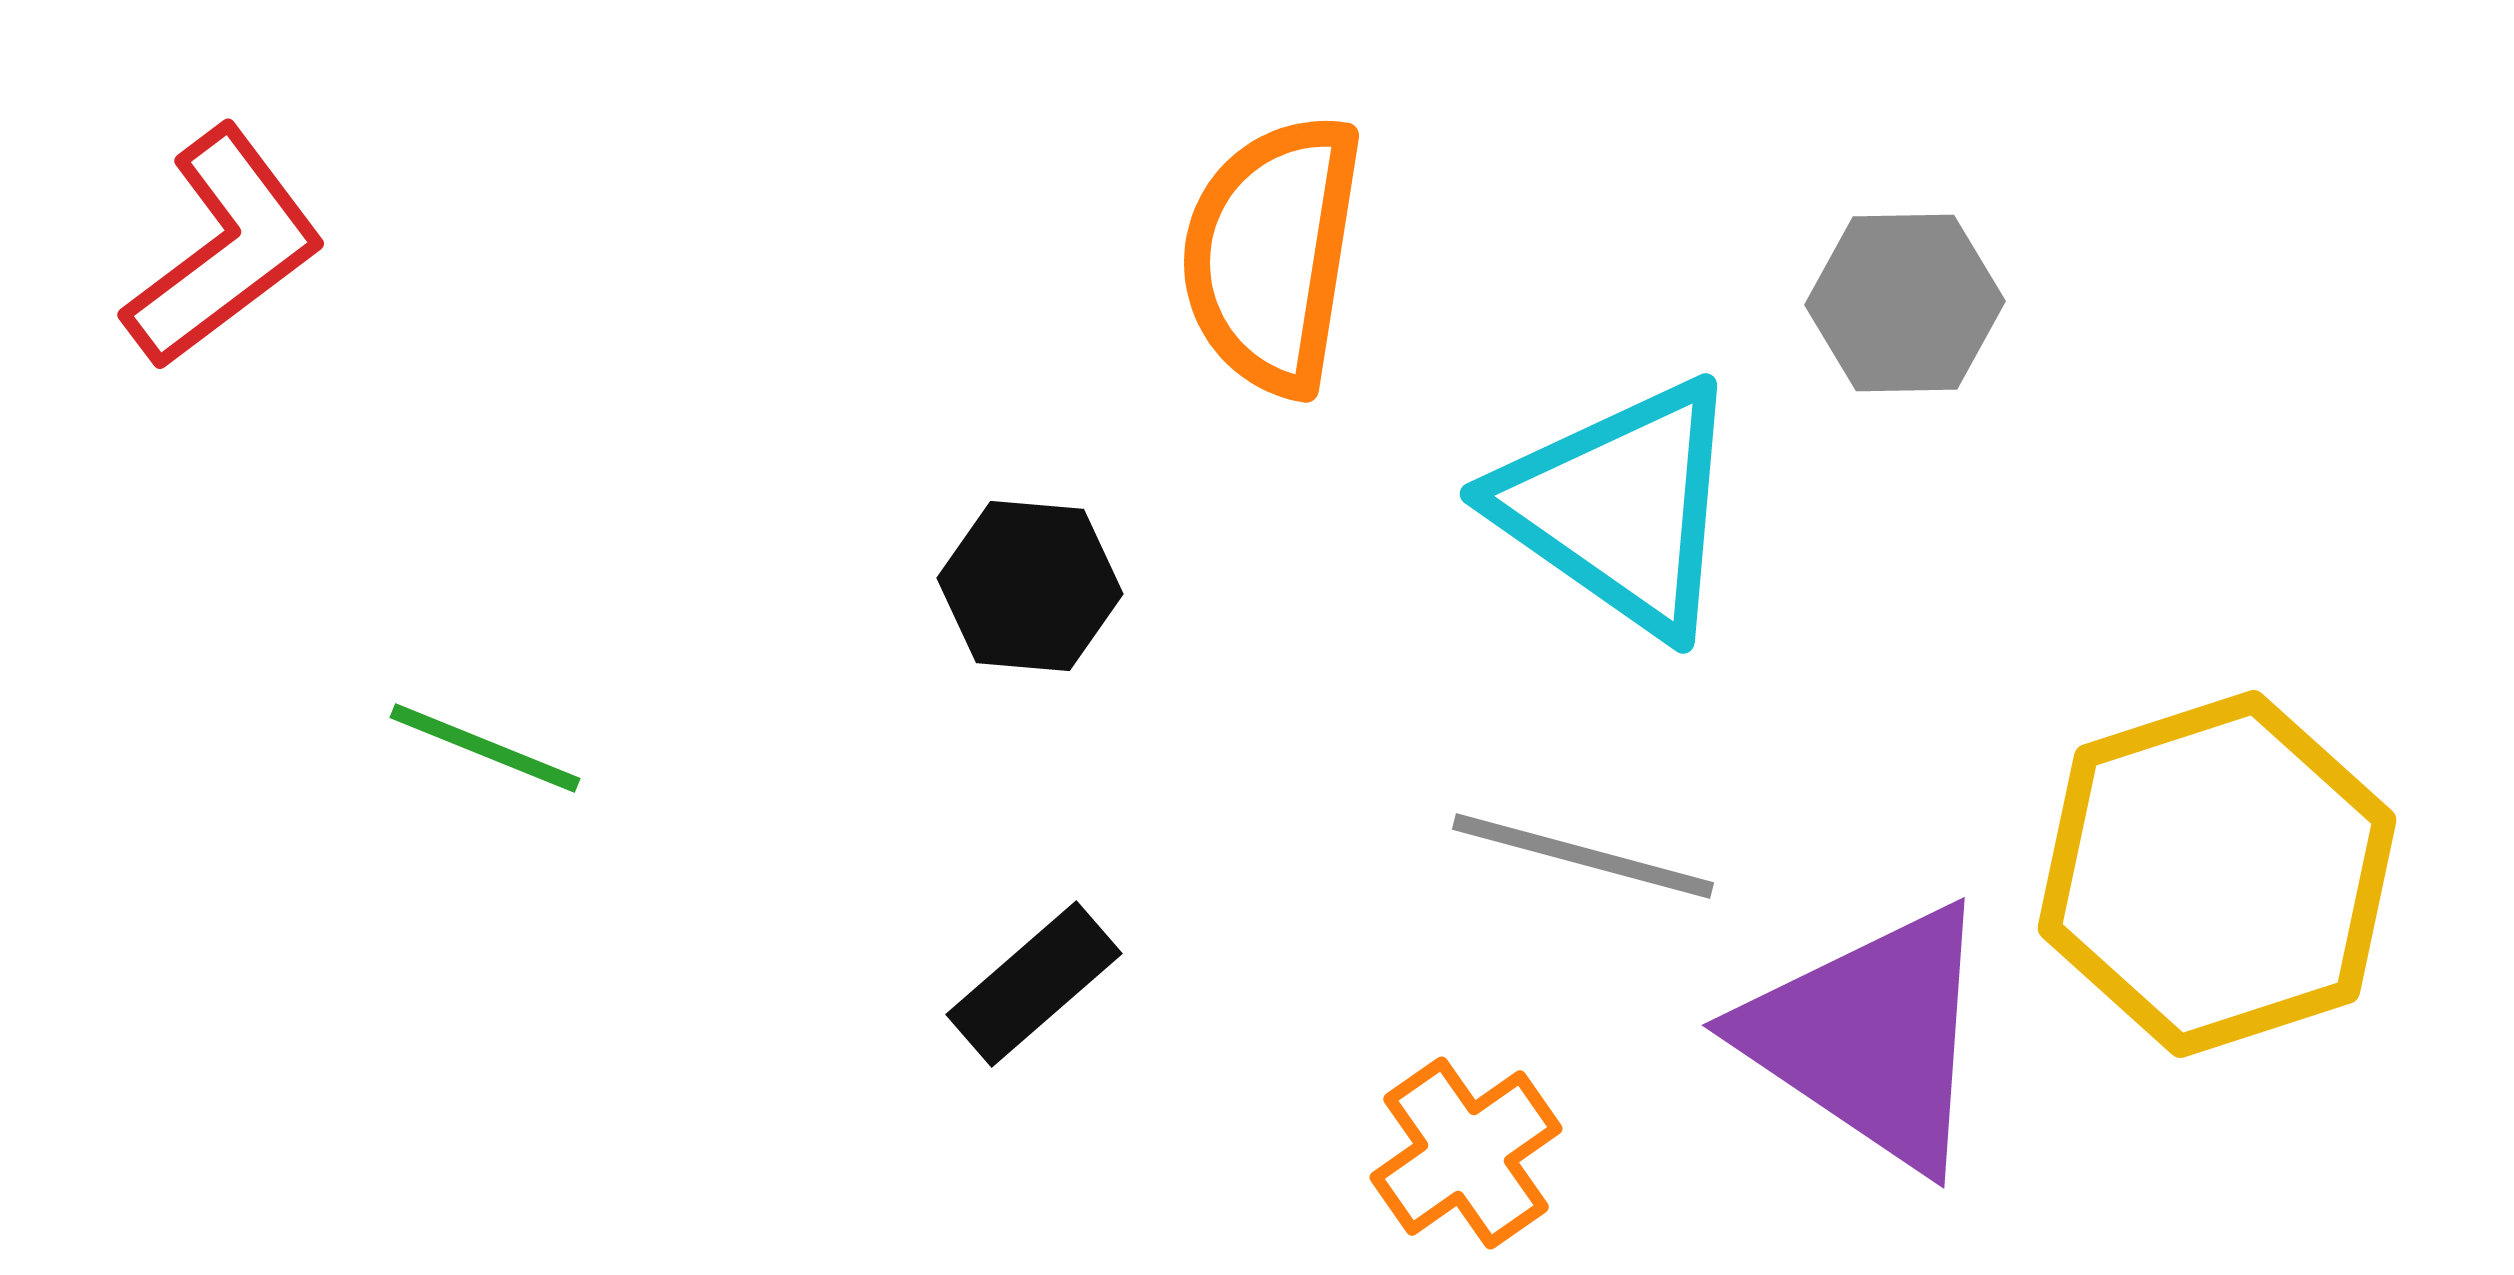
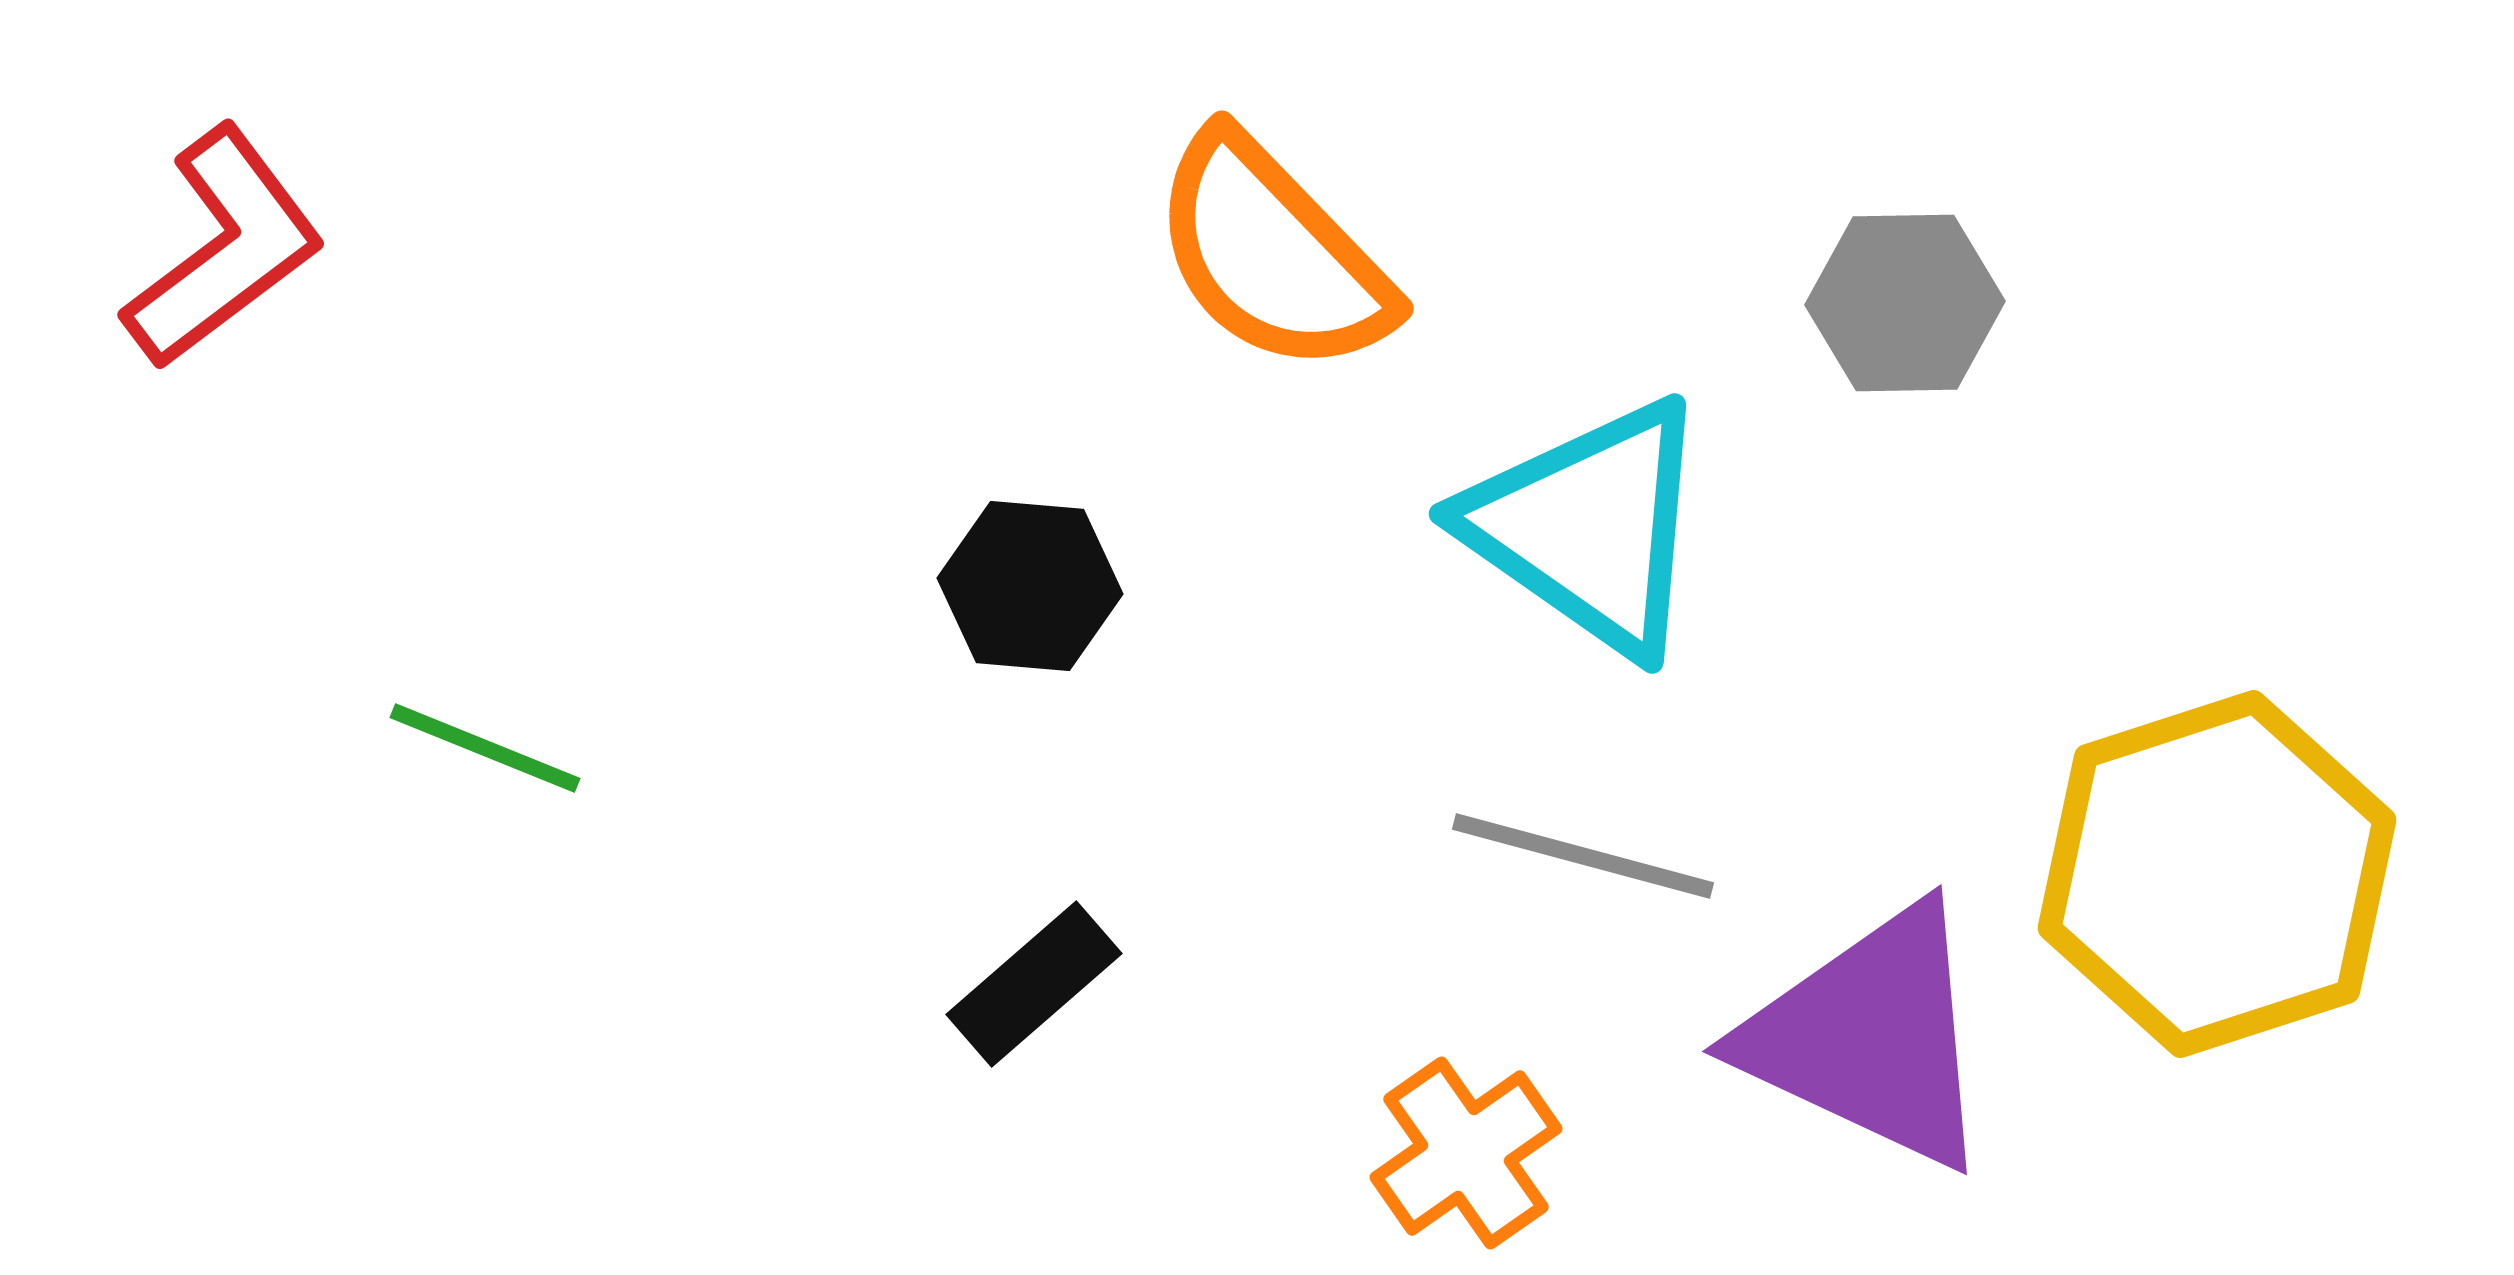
orange semicircle: rotated 53 degrees counterclockwise
cyan triangle: moved 31 px left, 20 px down
purple triangle: rotated 9 degrees counterclockwise
